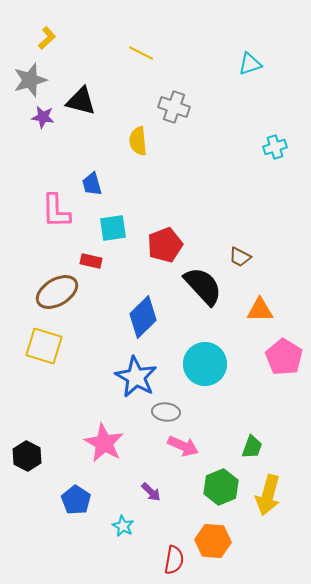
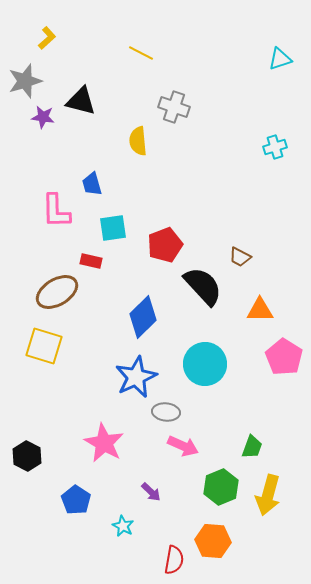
cyan triangle: moved 30 px right, 5 px up
gray star: moved 5 px left, 1 px down
blue star: rotated 18 degrees clockwise
